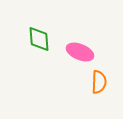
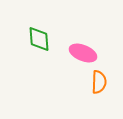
pink ellipse: moved 3 px right, 1 px down
